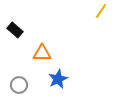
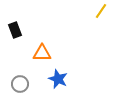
black rectangle: rotated 28 degrees clockwise
blue star: rotated 24 degrees counterclockwise
gray circle: moved 1 px right, 1 px up
